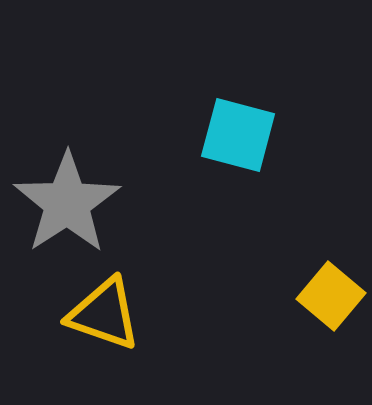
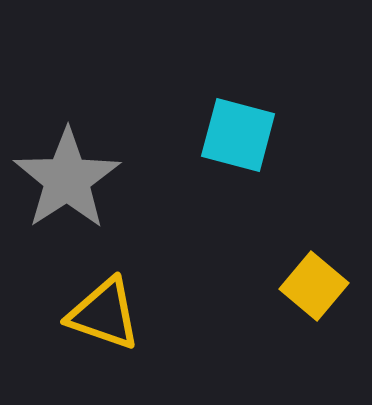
gray star: moved 24 px up
yellow square: moved 17 px left, 10 px up
